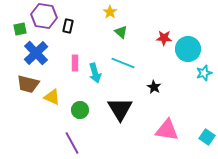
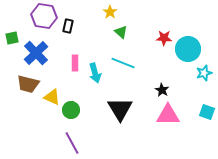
green square: moved 8 px left, 9 px down
black star: moved 8 px right, 3 px down
green circle: moved 9 px left
pink triangle: moved 1 px right, 15 px up; rotated 10 degrees counterclockwise
cyan square: moved 25 px up; rotated 14 degrees counterclockwise
